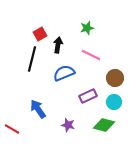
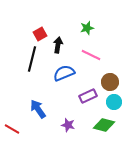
brown circle: moved 5 px left, 4 px down
